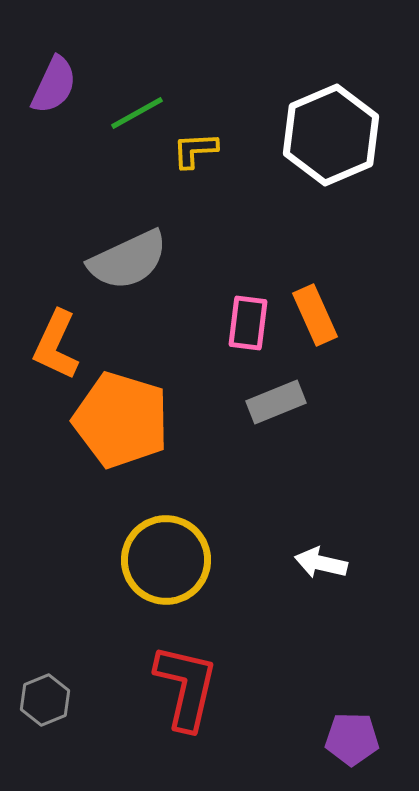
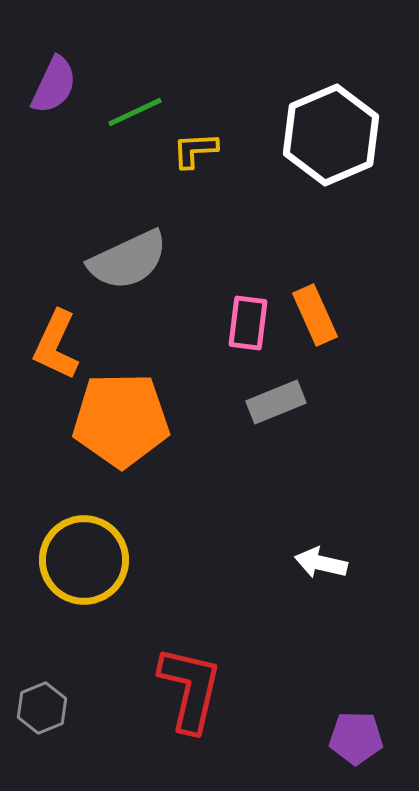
green line: moved 2 px left, 1 px up; rotated 4 degrees clockwise
orange pentagon: rotated 18 degrees counterclockwise
yellow circle: moved 82 px left
red L-shape: moved 4 px right, 2 px down
gray hexagon: moved 3 px left, 8 px down
purple pentagon: moved 4 px right, 1 px up
